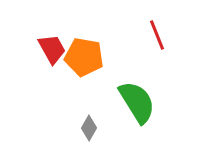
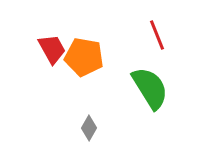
green semicircle: moved 13 px right, 14 px up
